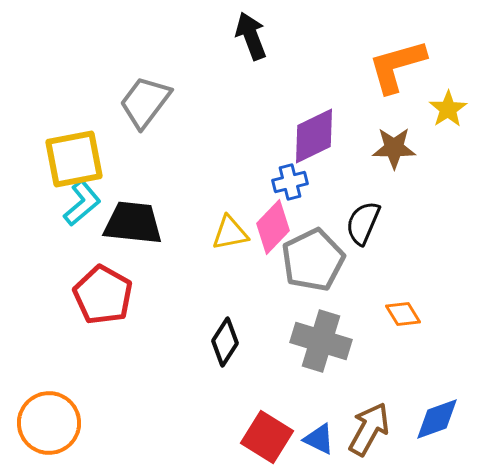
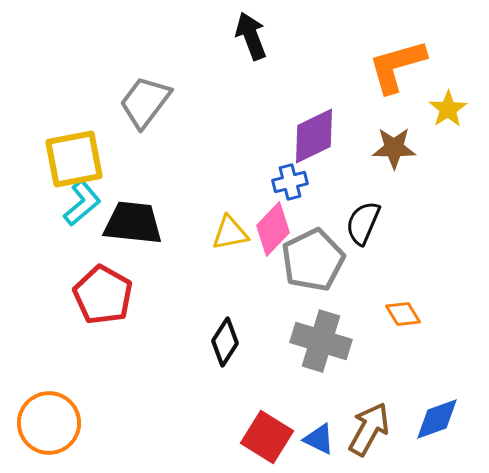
pink diamond: moved 2 px down
